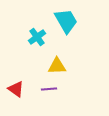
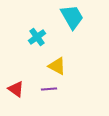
cyan trapezoid: moved 6 px right, 4 px up
yellow triangle: rotated 30 degrees clockwise
